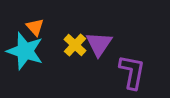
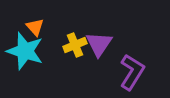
yellow cross: rotated 25 degrees clockwise
purple L-shape: rotated 21 degrees clockwise
